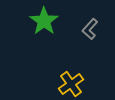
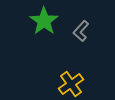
gray L-shape: moved 9 px left, 2 px down
